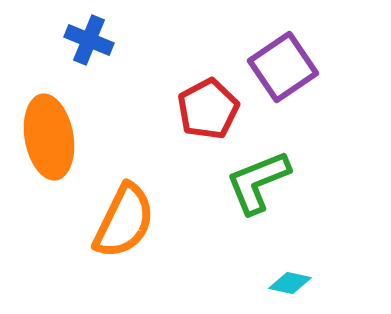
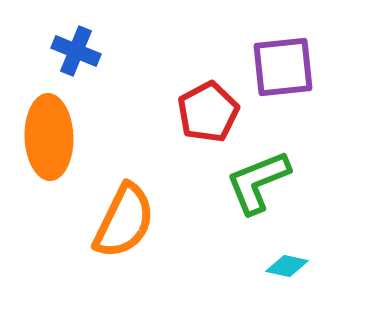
blue cross: moved 13 px left, 11 px down
purple square: rotated 28 degrees clockwise
red pentagon: moved 3 px down
orange ellipse: rotated 8 degrees clockwise
cyan diamond: moved 3 px left, 17 px up
